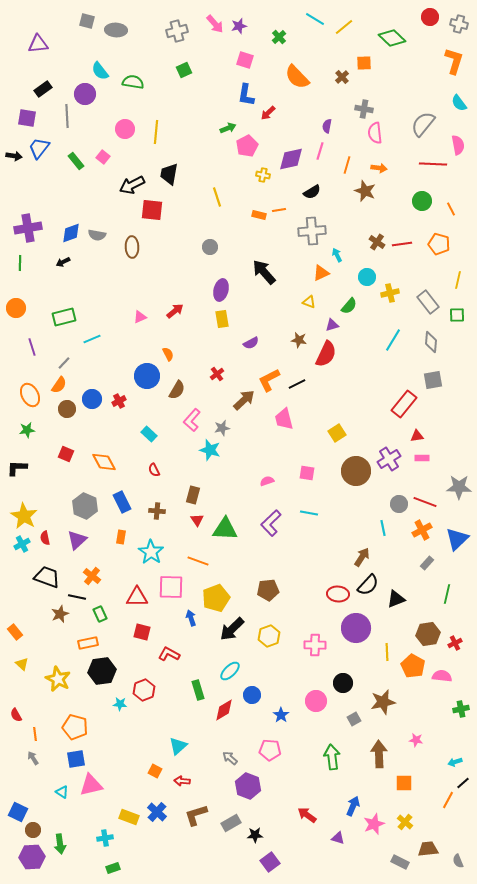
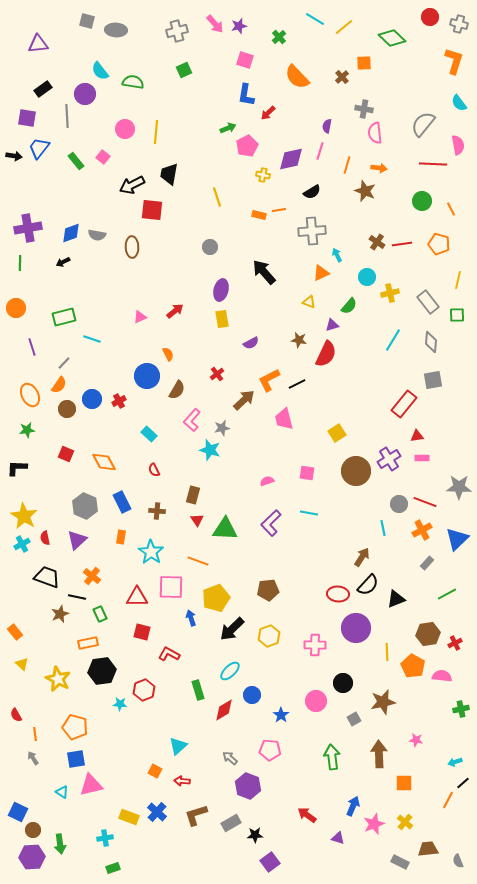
cyan line at (92, 339): rotated 42 degrees clockwise
green line at (447, 594): rotated 48 degrees clockwise
